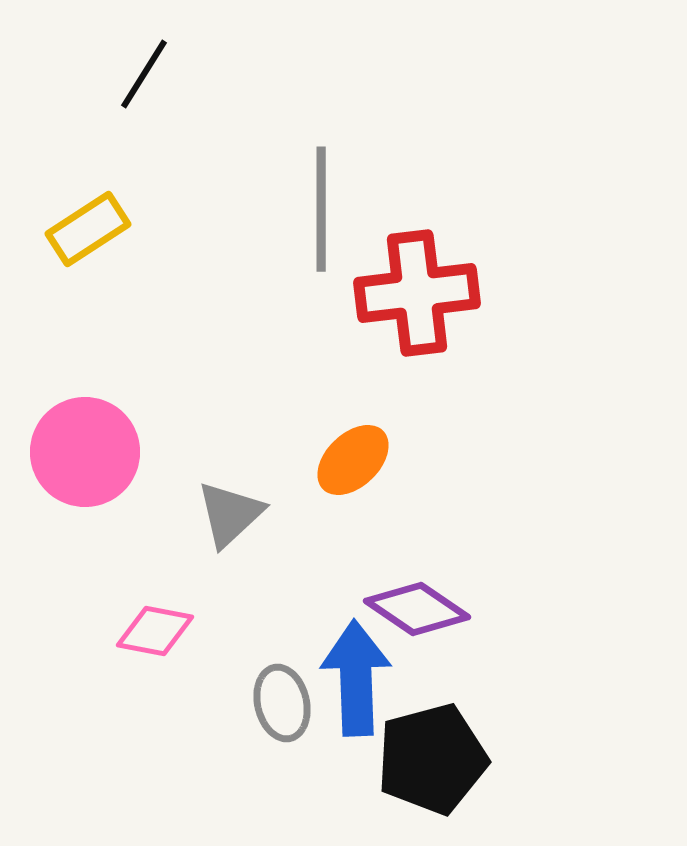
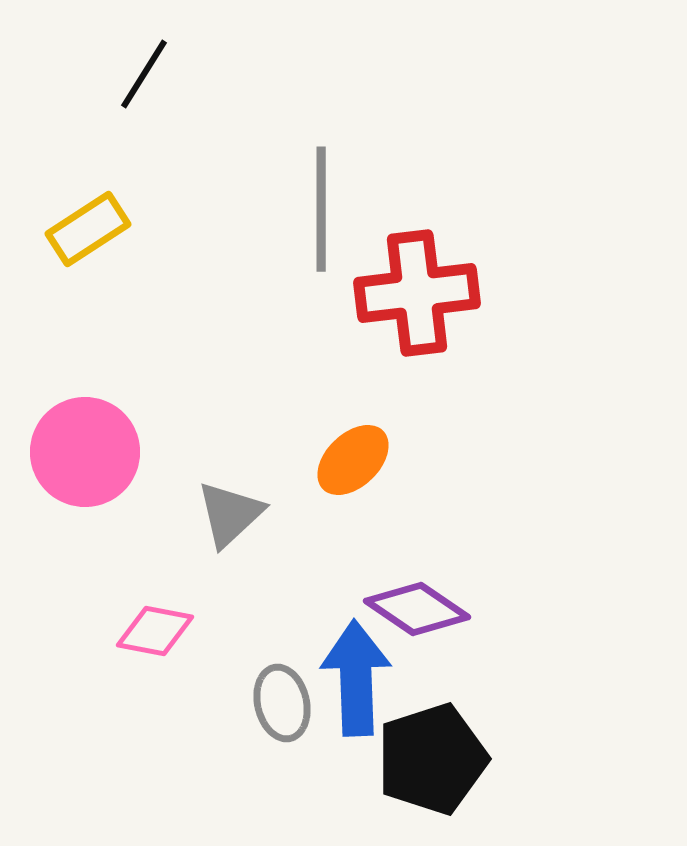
black pentagon: rotated 3 degrees counterclockwise
